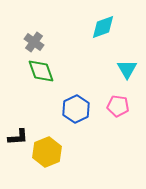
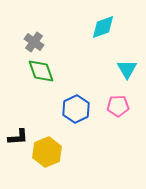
pink pentagon: rotated 10 degrees counterclockwise
